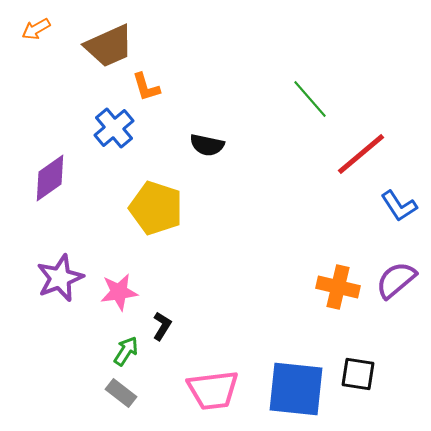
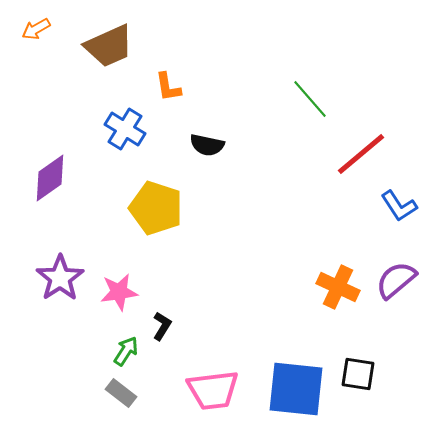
orange L-shape: moved 22 px right; rotated 8 degrees clockwise
blue cross: moved 11 px right, 1 px down; rotated 18 degrees counterclockwise
purple star: rotated 12 degrees counterclockwise
orange cross: rotated 12 degrees clockwise
